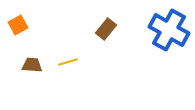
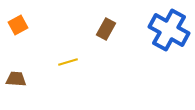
brown rectangle: rotated 10 degrees counterclockwise
brown trapezoid: moved 16 px left, 14 px down
